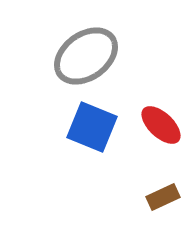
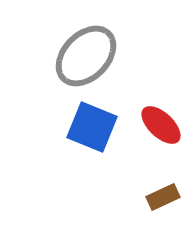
gray ellipse: rotated 10 degrees counterclockwise
